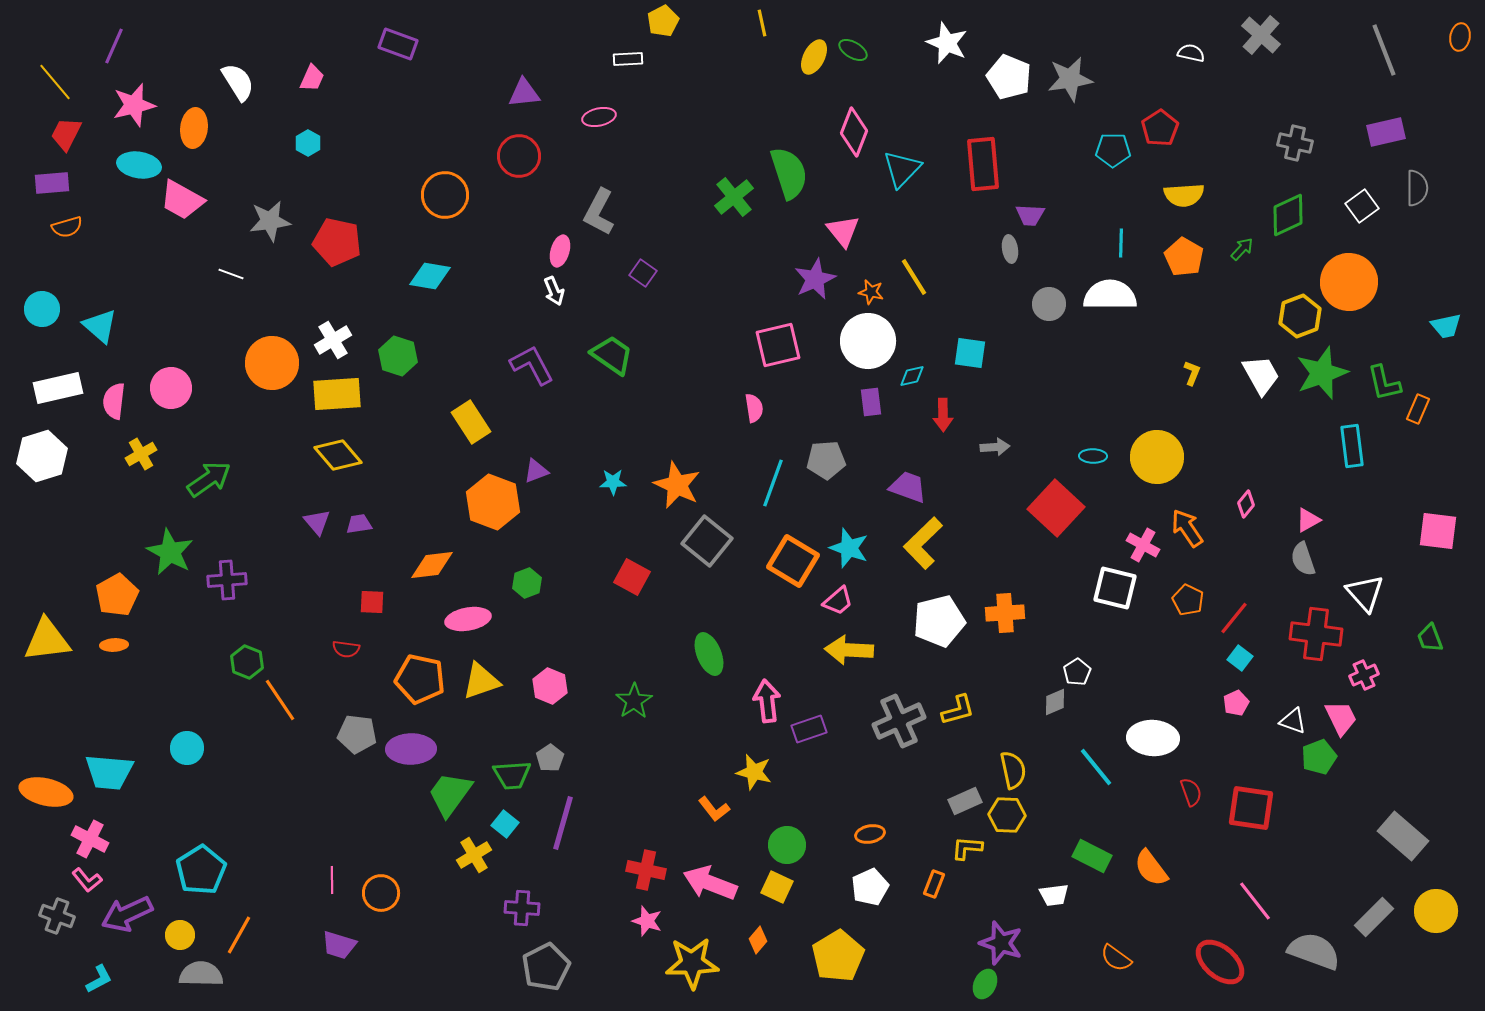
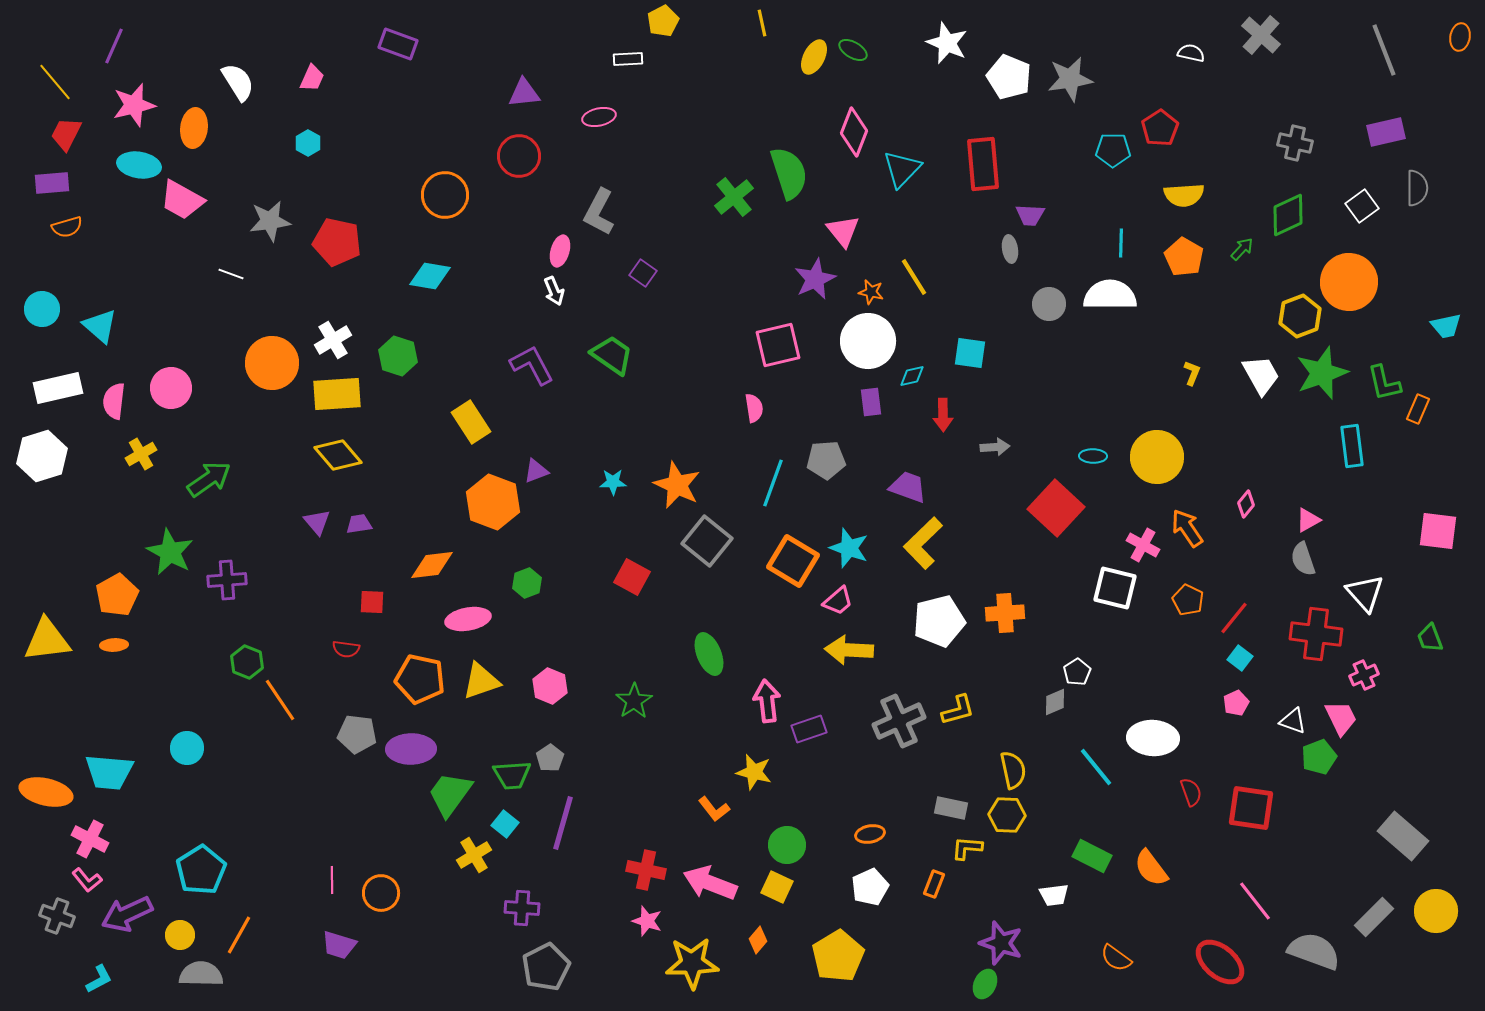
gray rectangle at (965, 801): moved 14 px left, 7 px down; rotated 36 degrees clockwise
